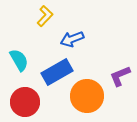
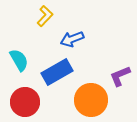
orange circle: moved 4 px right, 4 px down
